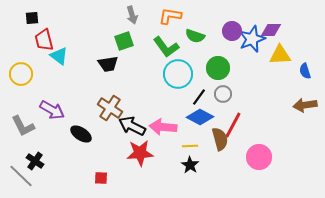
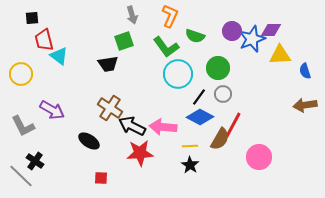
orange L-shape: rotated 105 degrees clockwise
black ellipse: moved 8 px right, 7 px down
brown semicircle: rotated 45 degrees clockwise
